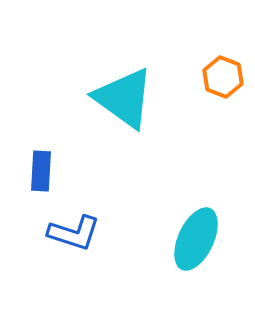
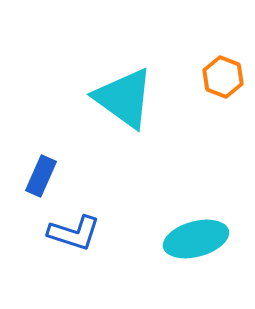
blue rectangle: moved 5 px down; rotated 21 degrees clockwise
cyan ellipse: rotated 50 degrees clockwise
